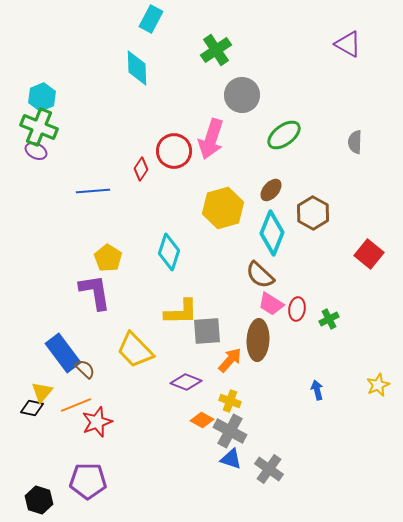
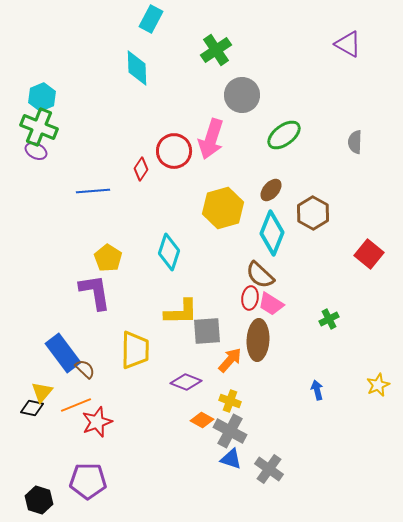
red ellipse at (297, 309): moved 47 px left, 11 px up
yellow trapezoid at (135, 350): rotated 135 degrees counterclockwise
